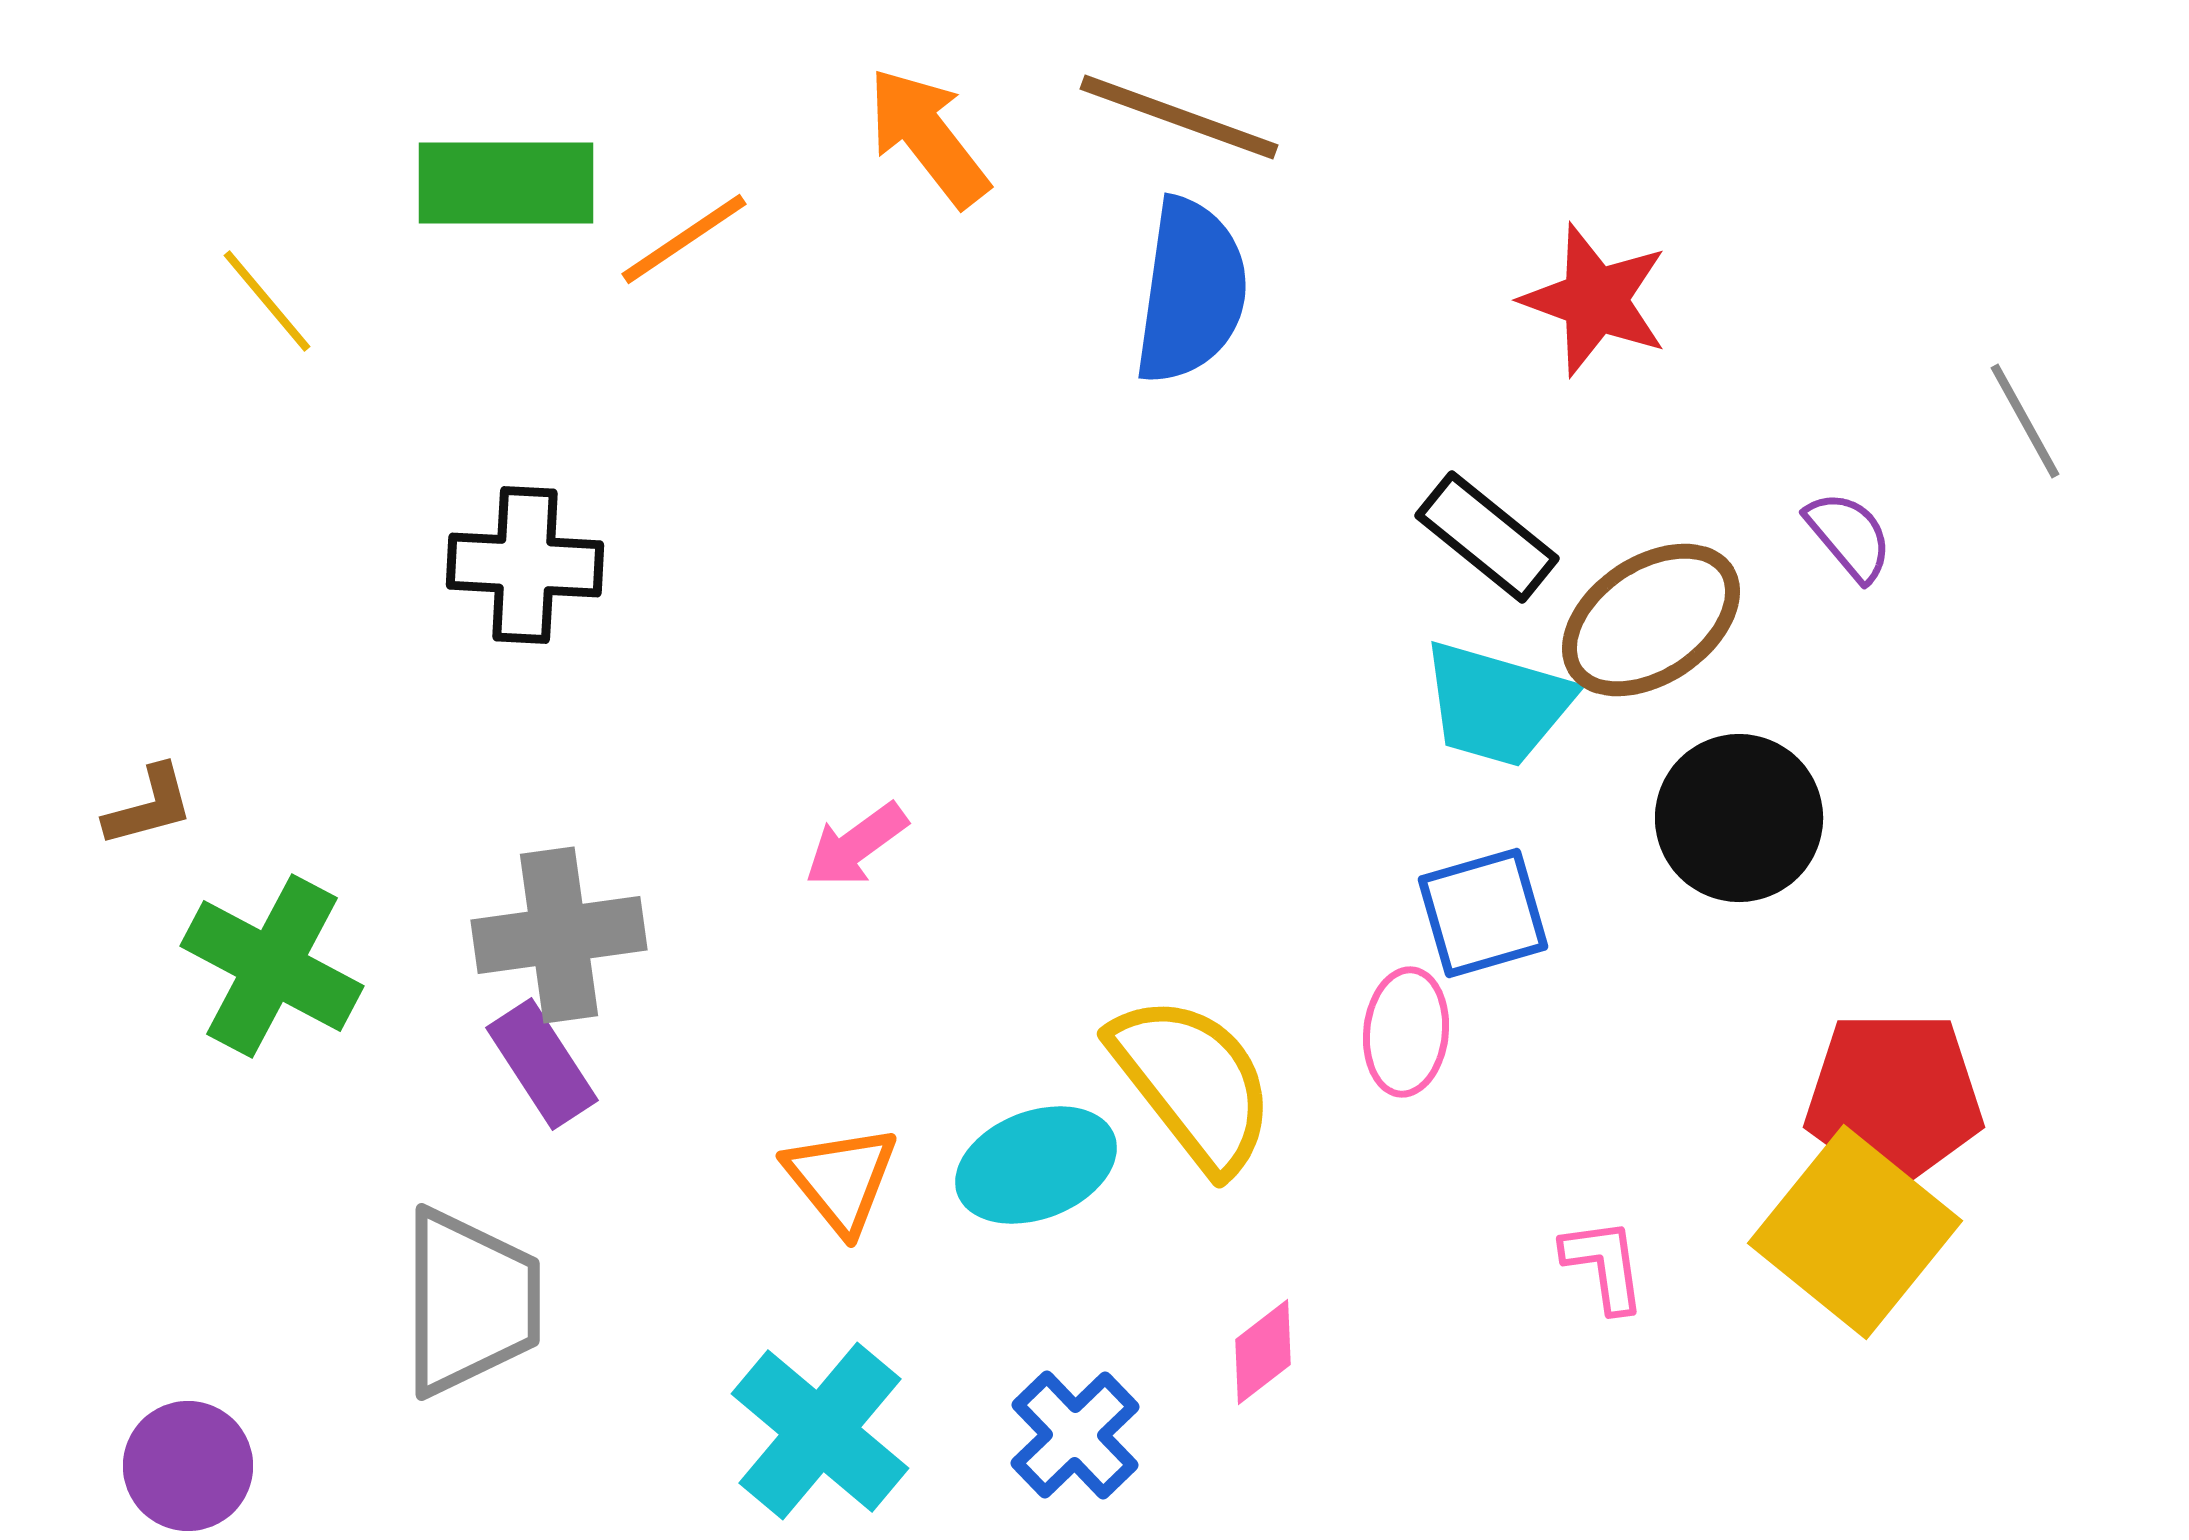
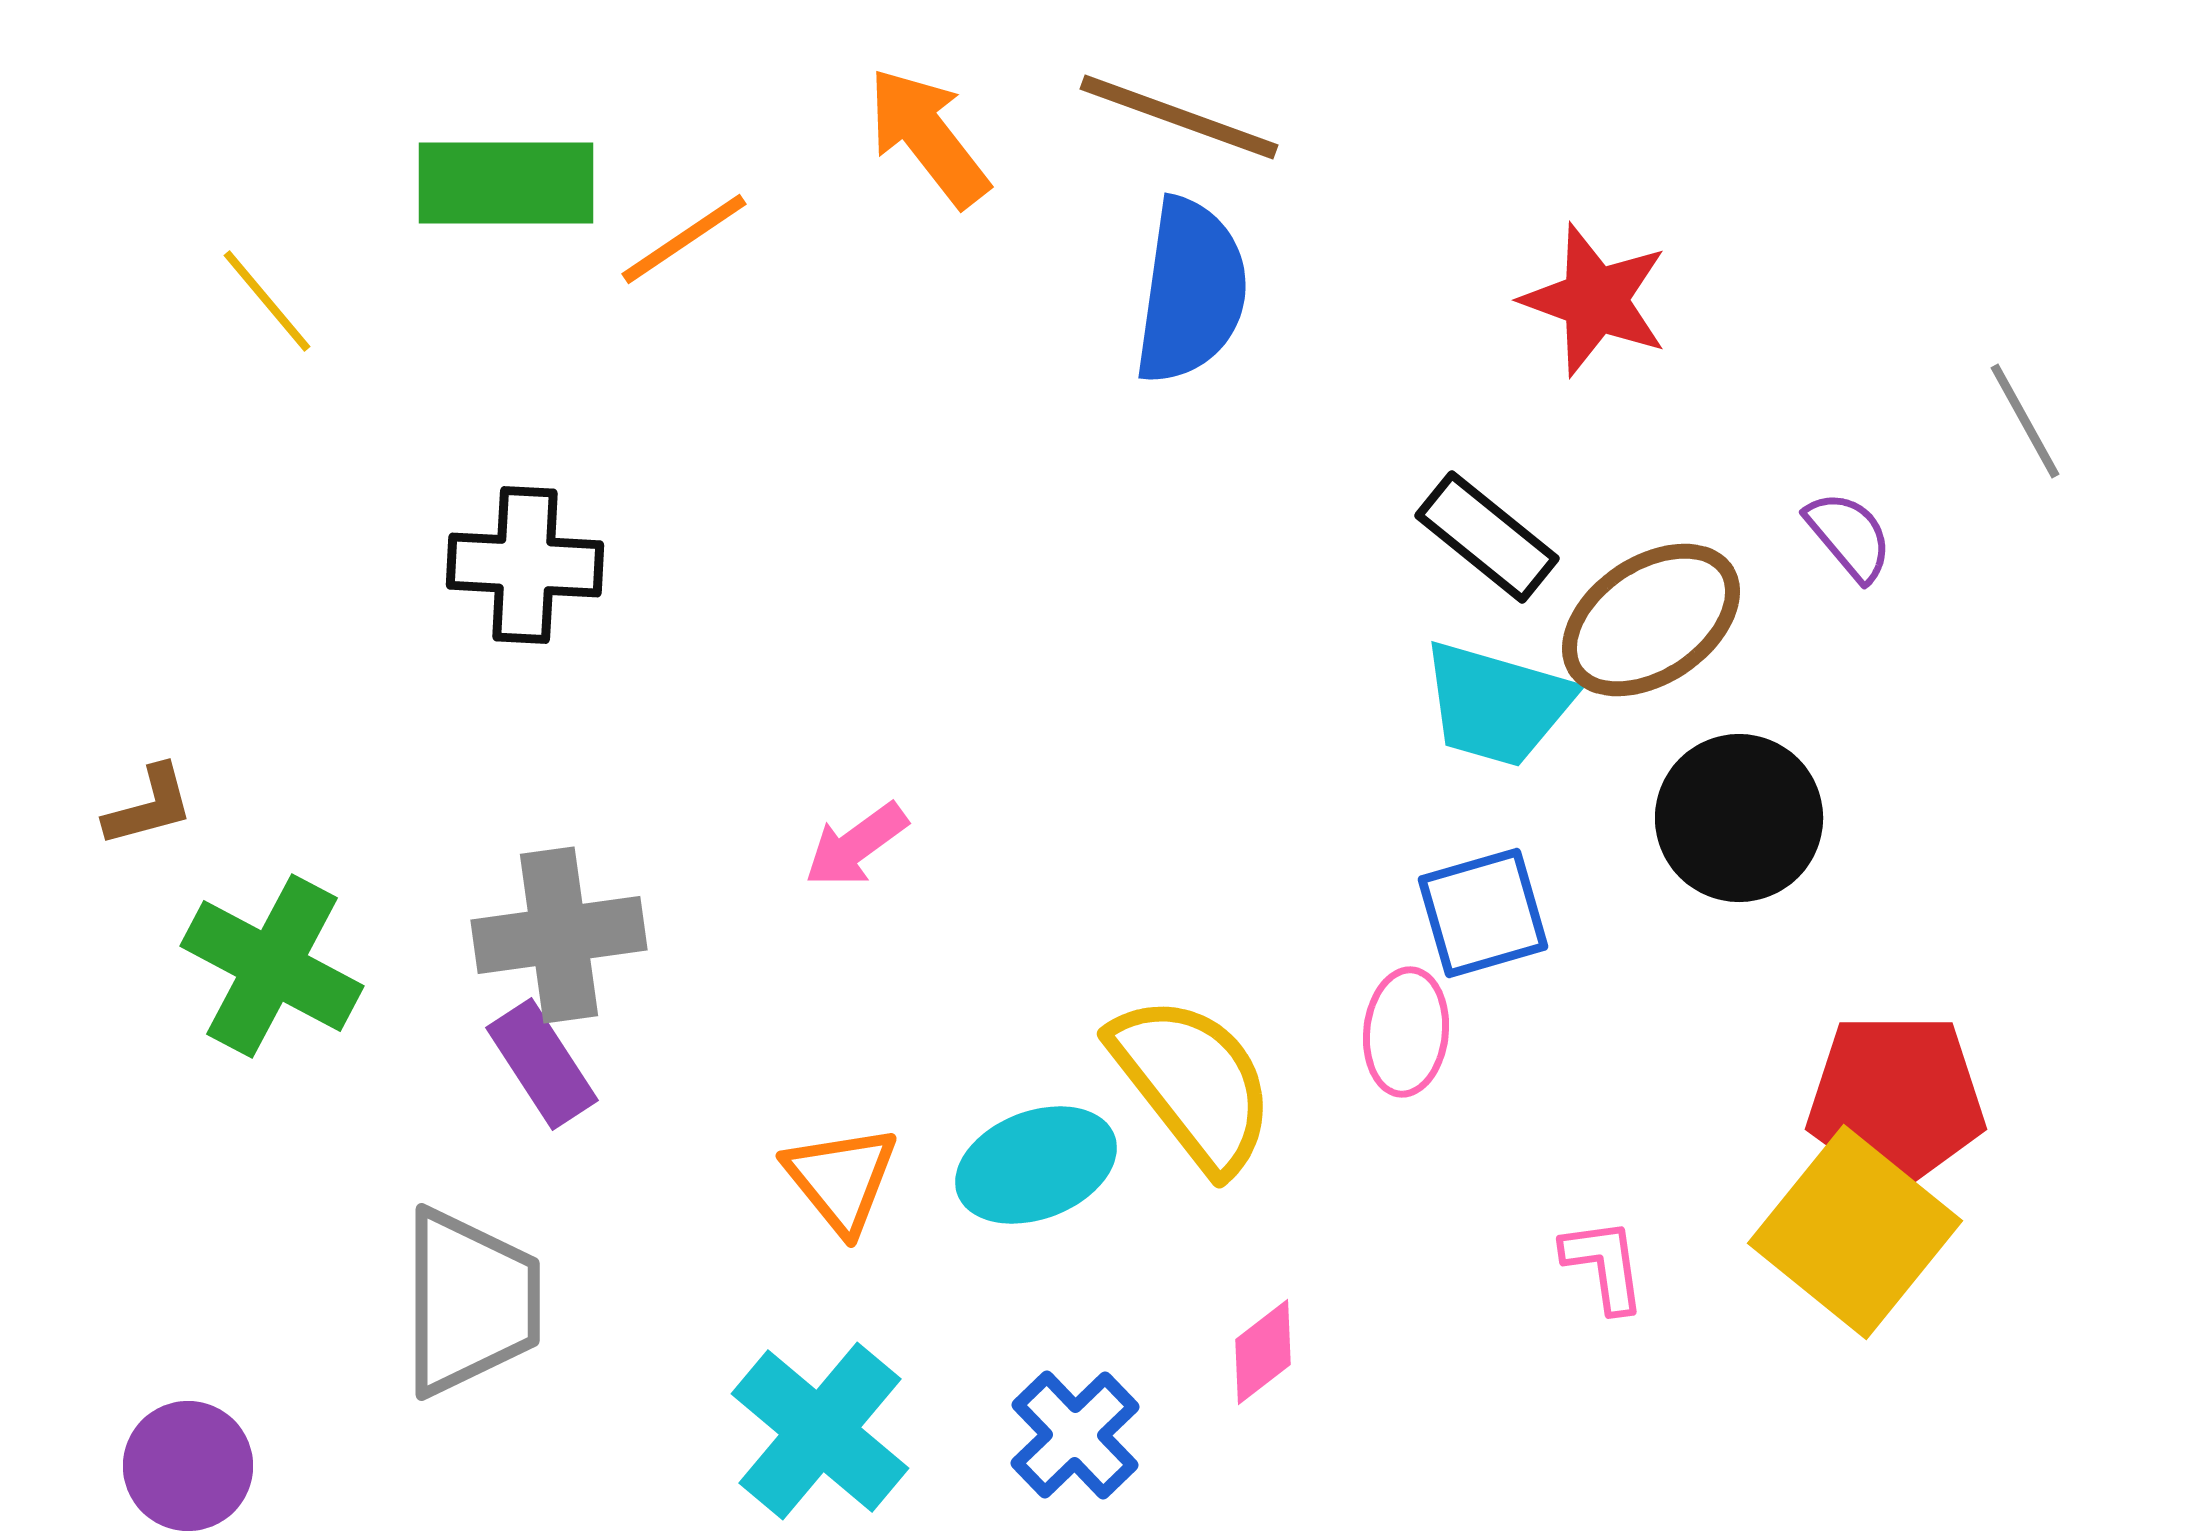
red pentagon: moved 2 px right, 2 px down
